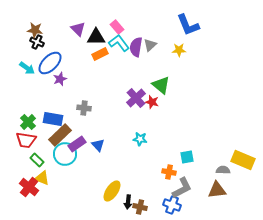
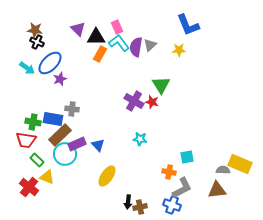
pink rectangle: rotated 16 degrees clockwise
orange rectangle: rotated 35 degrees counterclockwise
green triangle: rotated 18 degrees clockwise
purple cross: moved 2 px left, 3 px down; rotated 18 degrees counterclockwise
gray cross: moved 12 px left, 1 px down
green cross: moved 5 px right; rotated 35 degrees counterclockwise
purple rectangle: rotated 12 degrees clockwise
yellow rectangle: moved 3 px left, 4 px down
yellow triangle: moved 5 px right, 1 px up
yellow ellipse: moved 5 px left, 15 px up
brown cross: rotated 24 degrees counterclockwise
